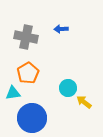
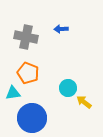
orange pentagon: rotated 20 degrees counterclockwise
